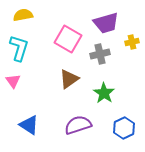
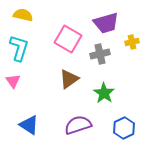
yellow semicircle: rotated 24 degrees clockwise
